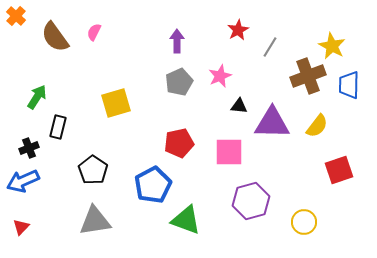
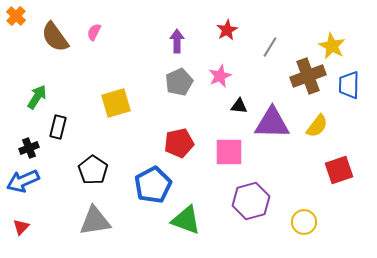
red star: moved 11 px left
